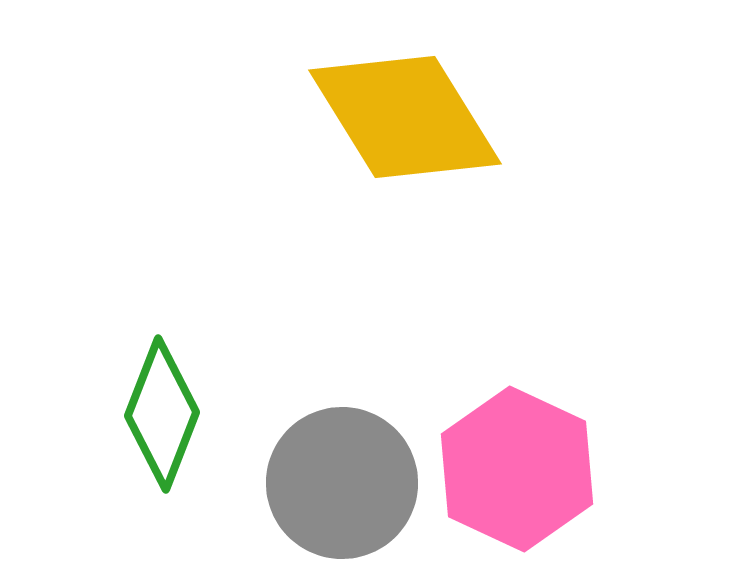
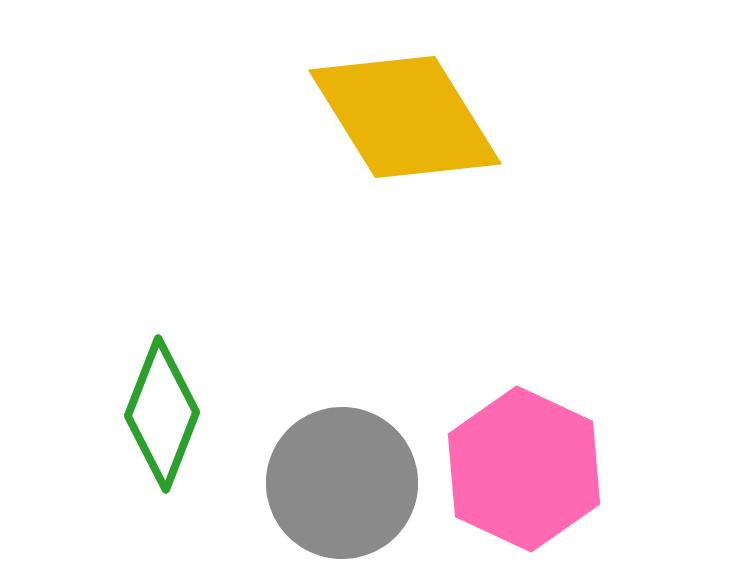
pink hexagon: moved 7 px right
